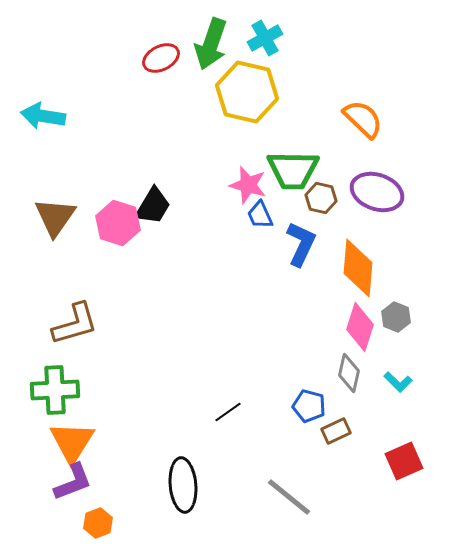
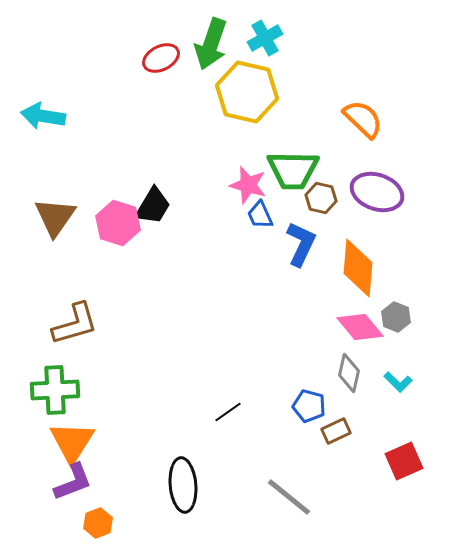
pink diamond: rotated 57 degrees counterclockwise
